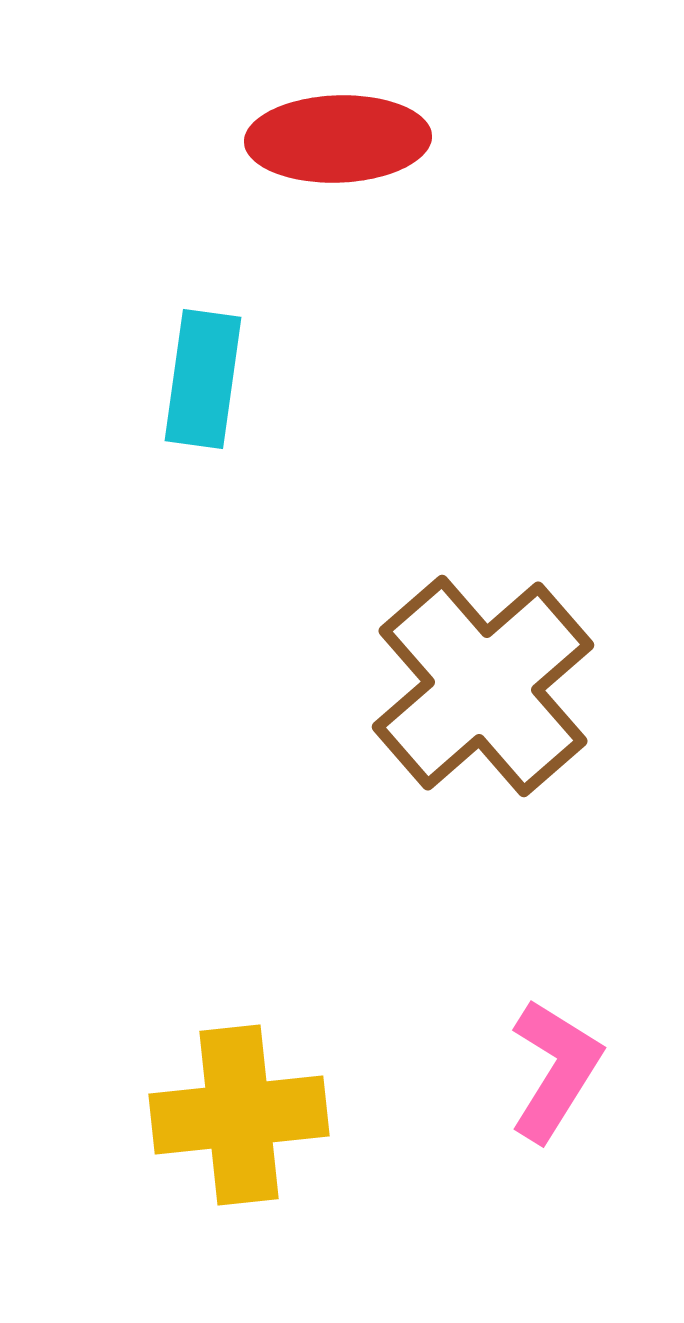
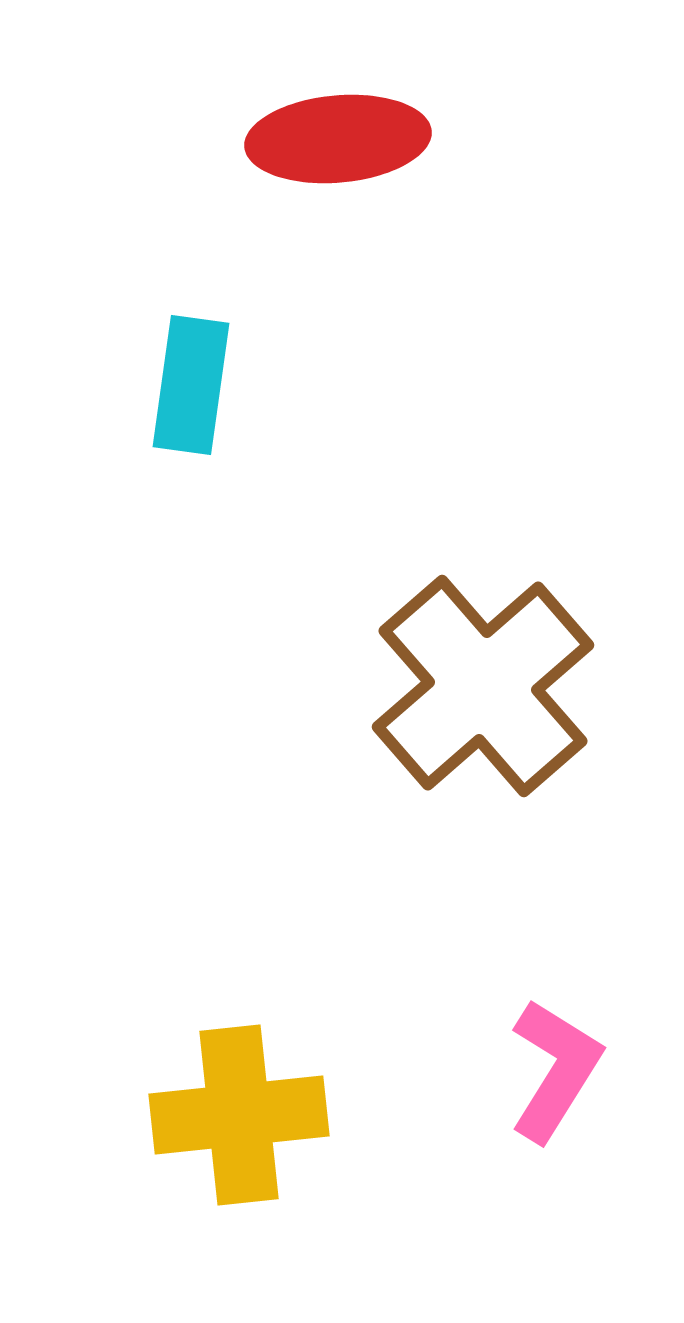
red ellipse: rotated 3 degrees counterclockwise
cyan rectangle: moved 12 px left, 6 px down
